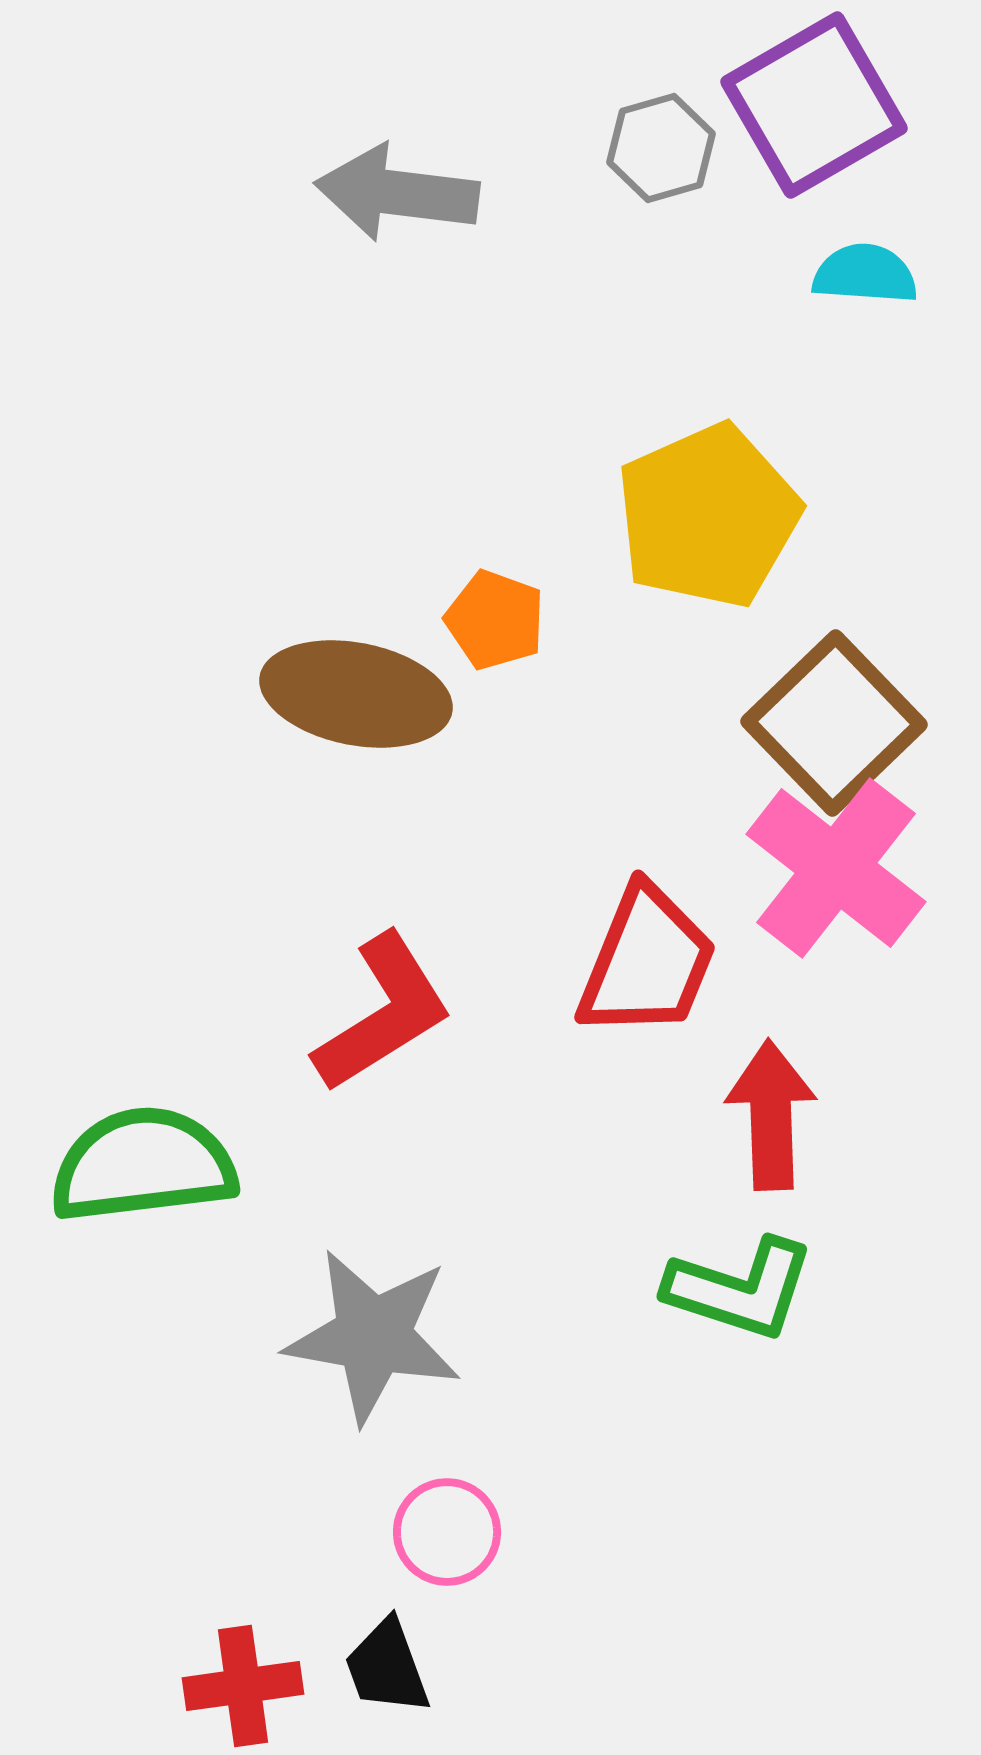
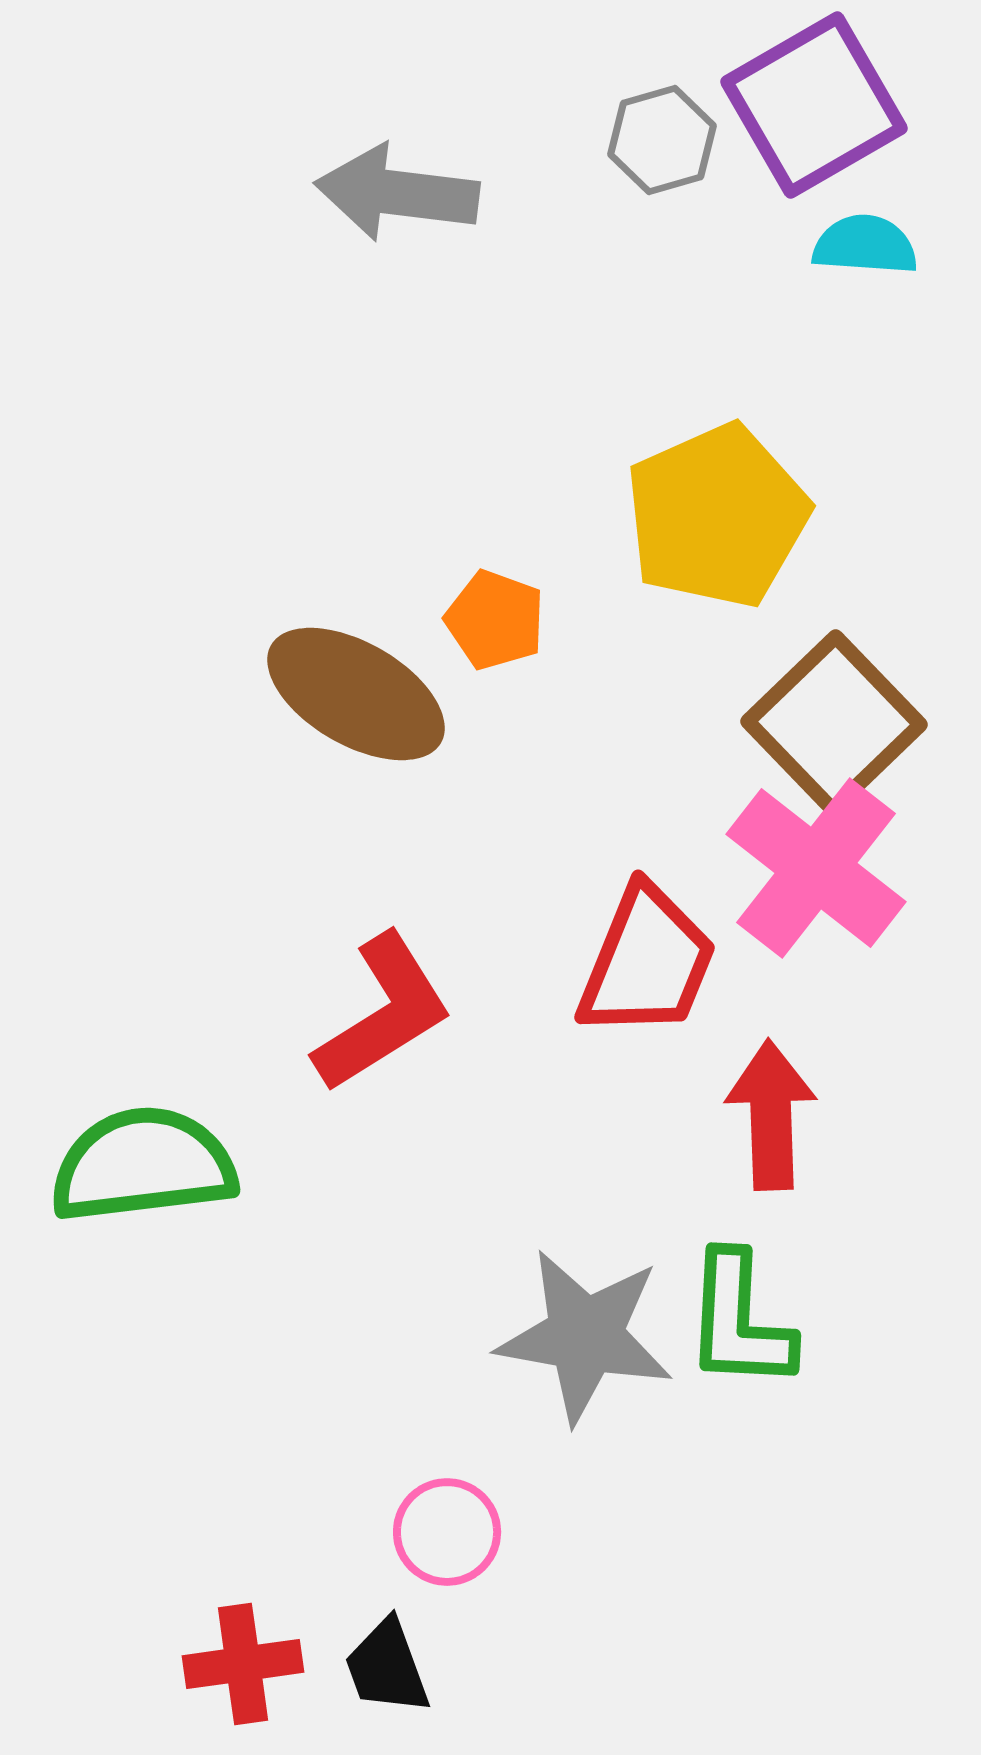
gray hexagon: moved 1 px right, 8 px up
cyan semicircle: moved 29 px up
yellow pentagon: moved 9 px right
brown ellipse: rotated 19 degrees clockwise
pink cross: moved 20 px left
green L-shape: moved 1 px left, 32 px down; rotated 75 degrees clockwise
gray star: moved 212 px right
red cross: moved 22 px up
